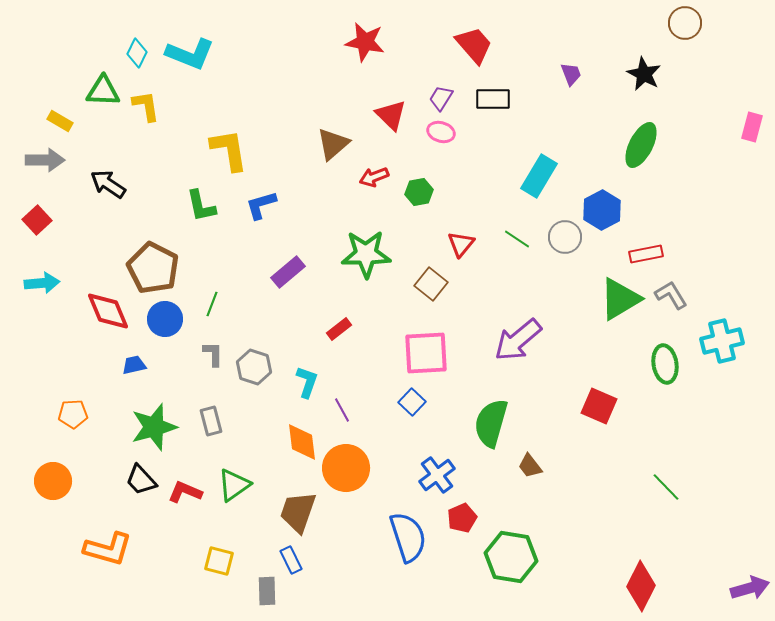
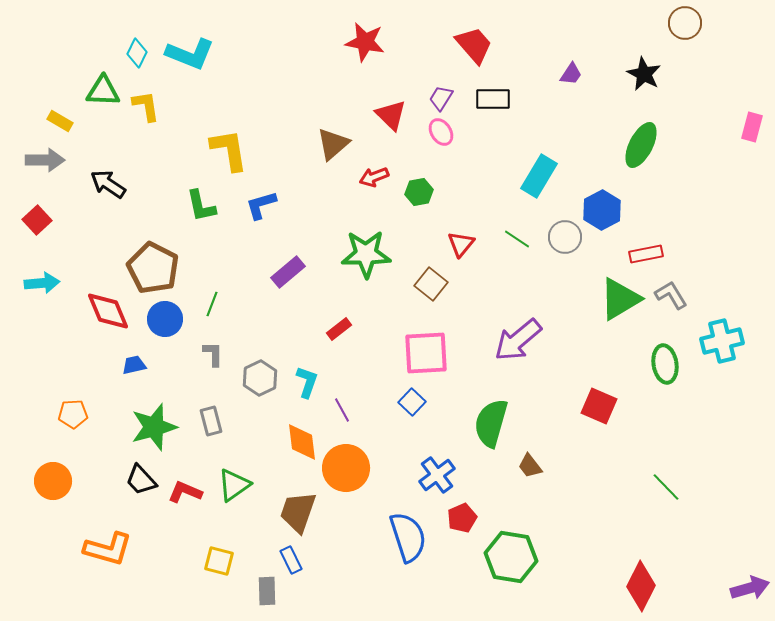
purple trapezoid at (571, 74): rotated 55 degrees clockwise
pink ellipse at (441, 132): rotated 40 degrees clockwise
gray hexagon at (254, 367): moved 6 px right, 11 px down; rotated 16 degrees clockwise
